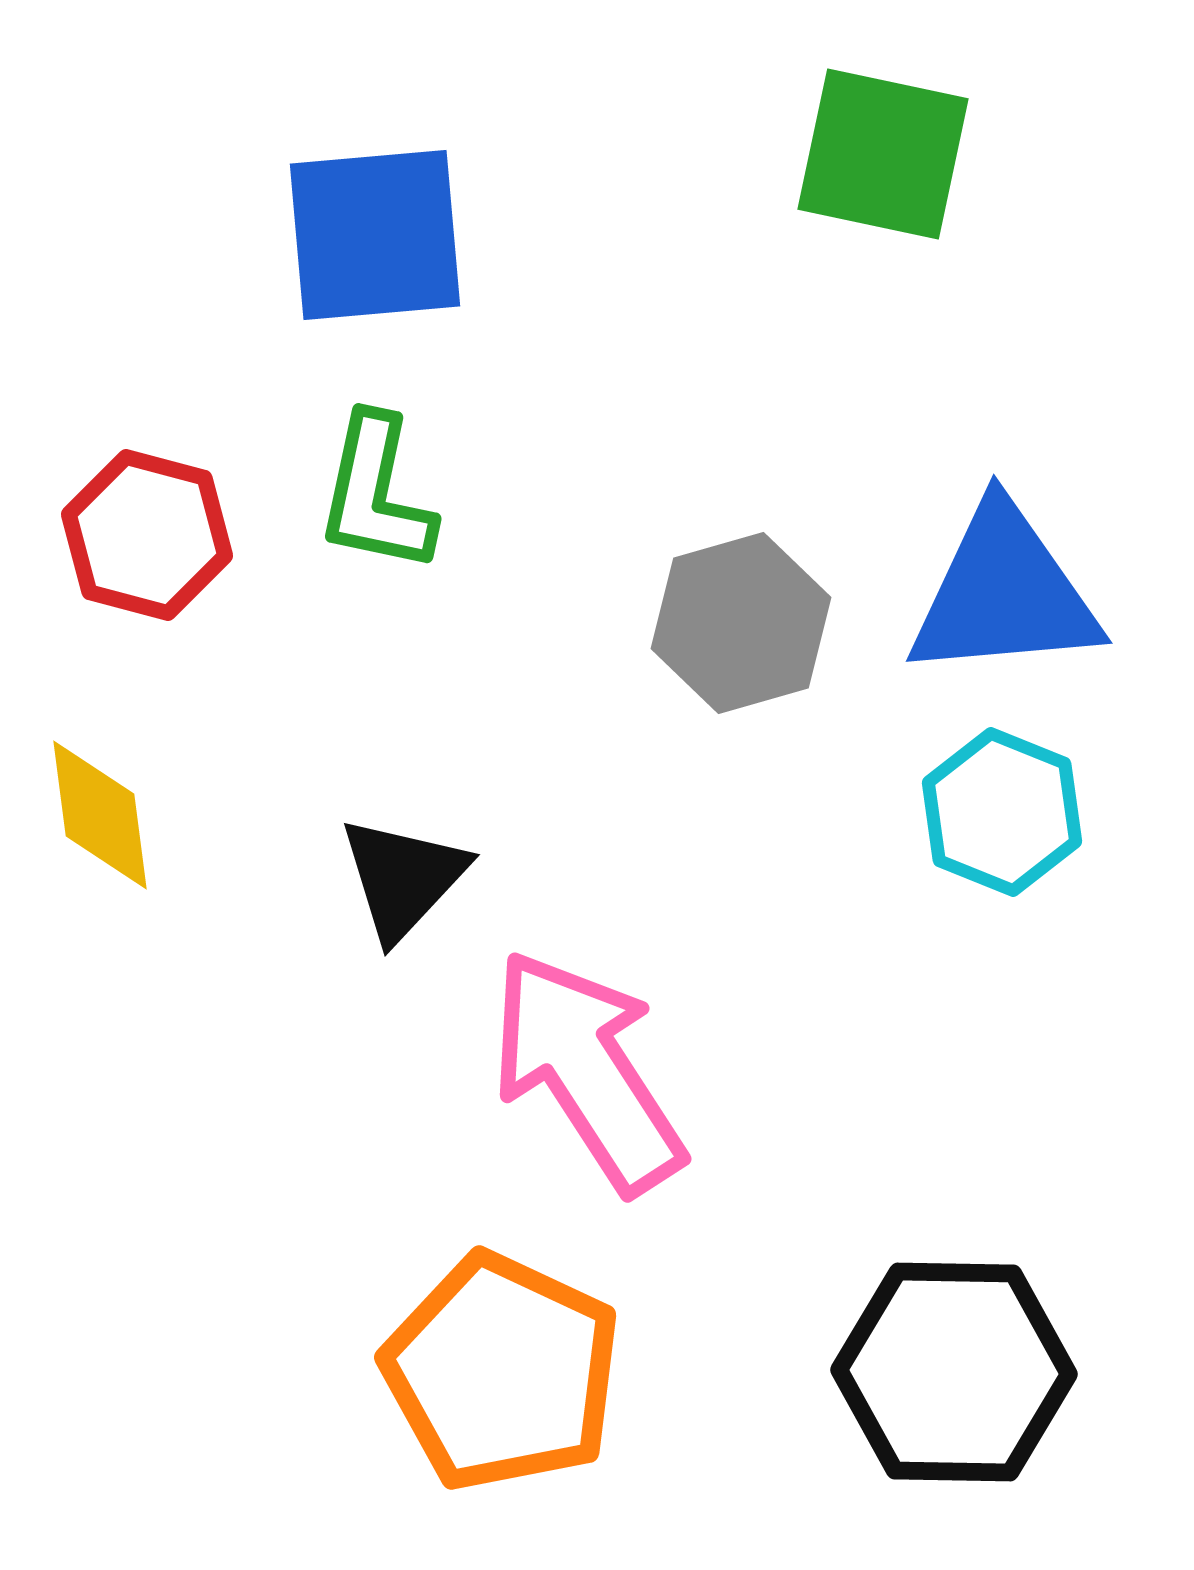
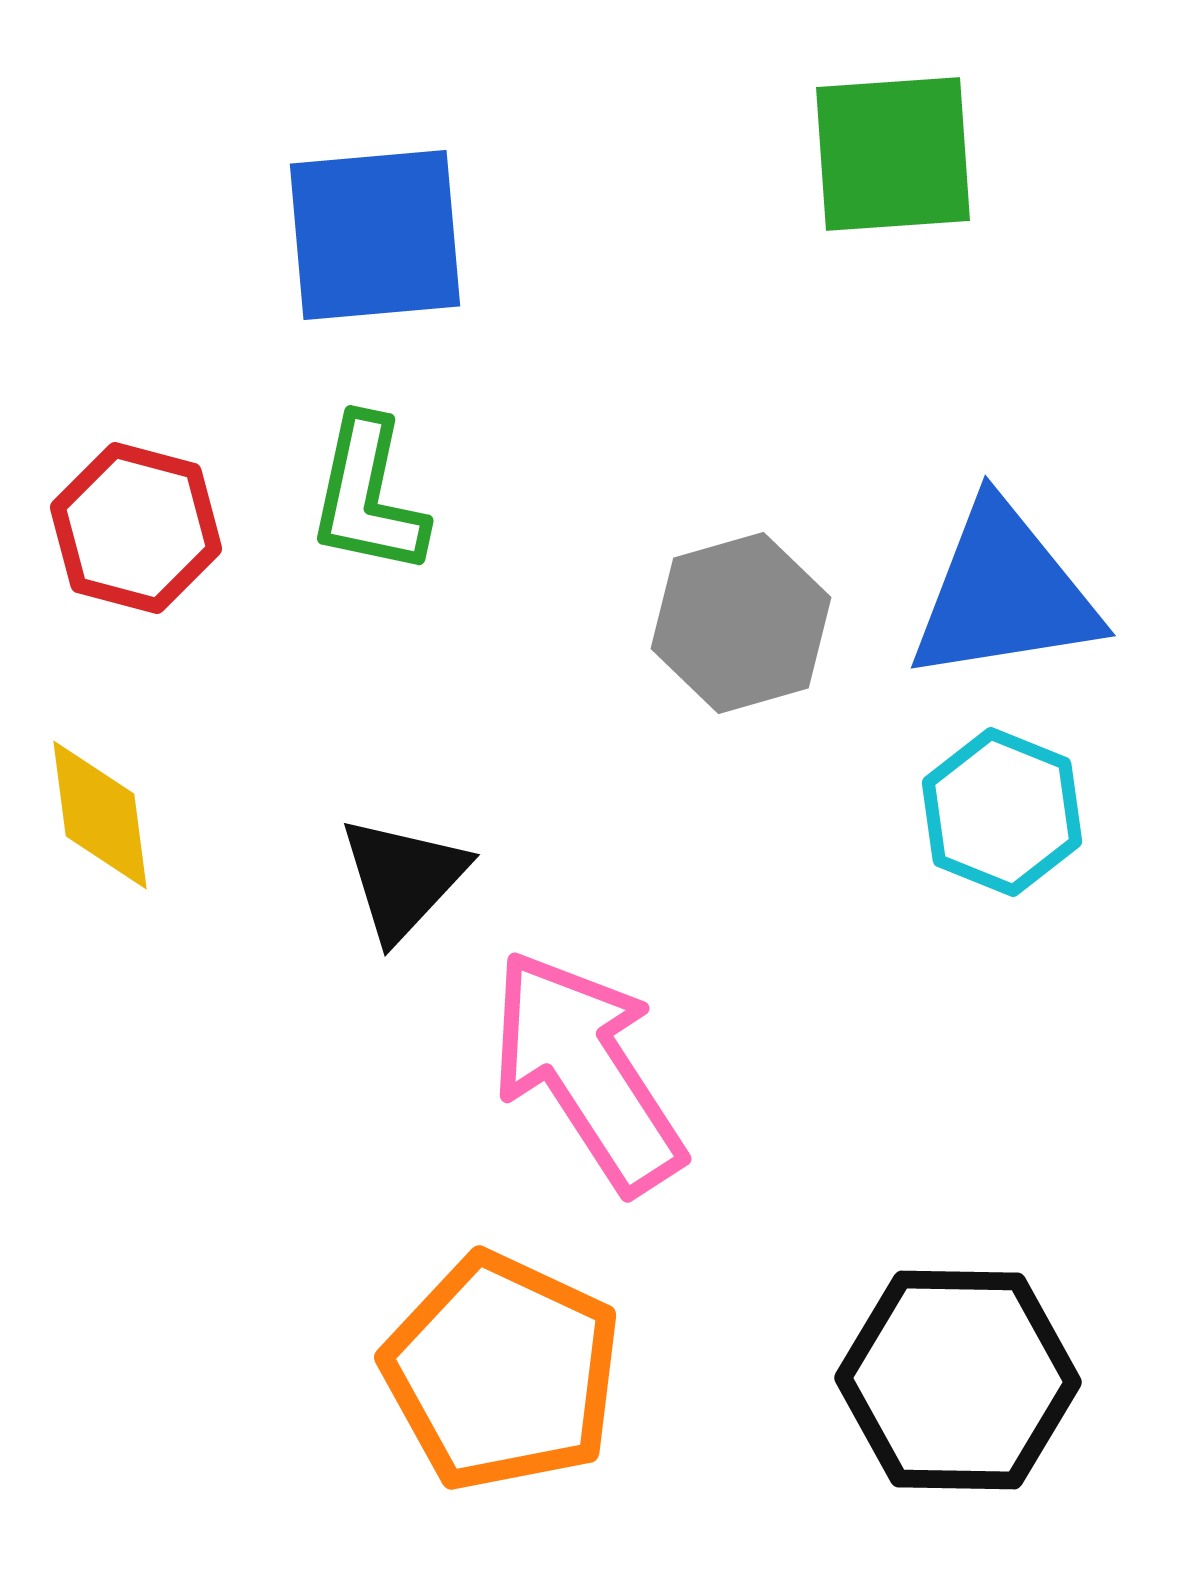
green square: moved 10 px right; rotated 16 degrees counterclockwise
green L-shape: moved 8 px left, 2 px down
red hexagon: moved 11 px left, 7 px up
blue triangle: rotated 4 degrees counterclockwise
black hexagon: moved 4 px right, 8 px down
